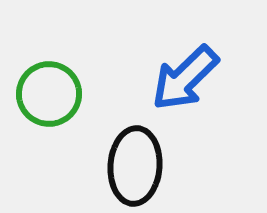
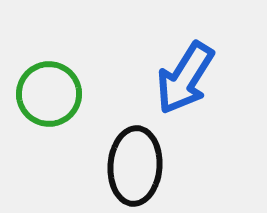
blue arrow: rotated 14 degrees counterclockwise
